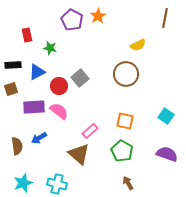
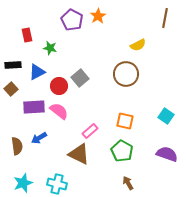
brown square: rotated 24 degrees counterclockwise
brown triangle: rotated 15 degrees counterclockwise
